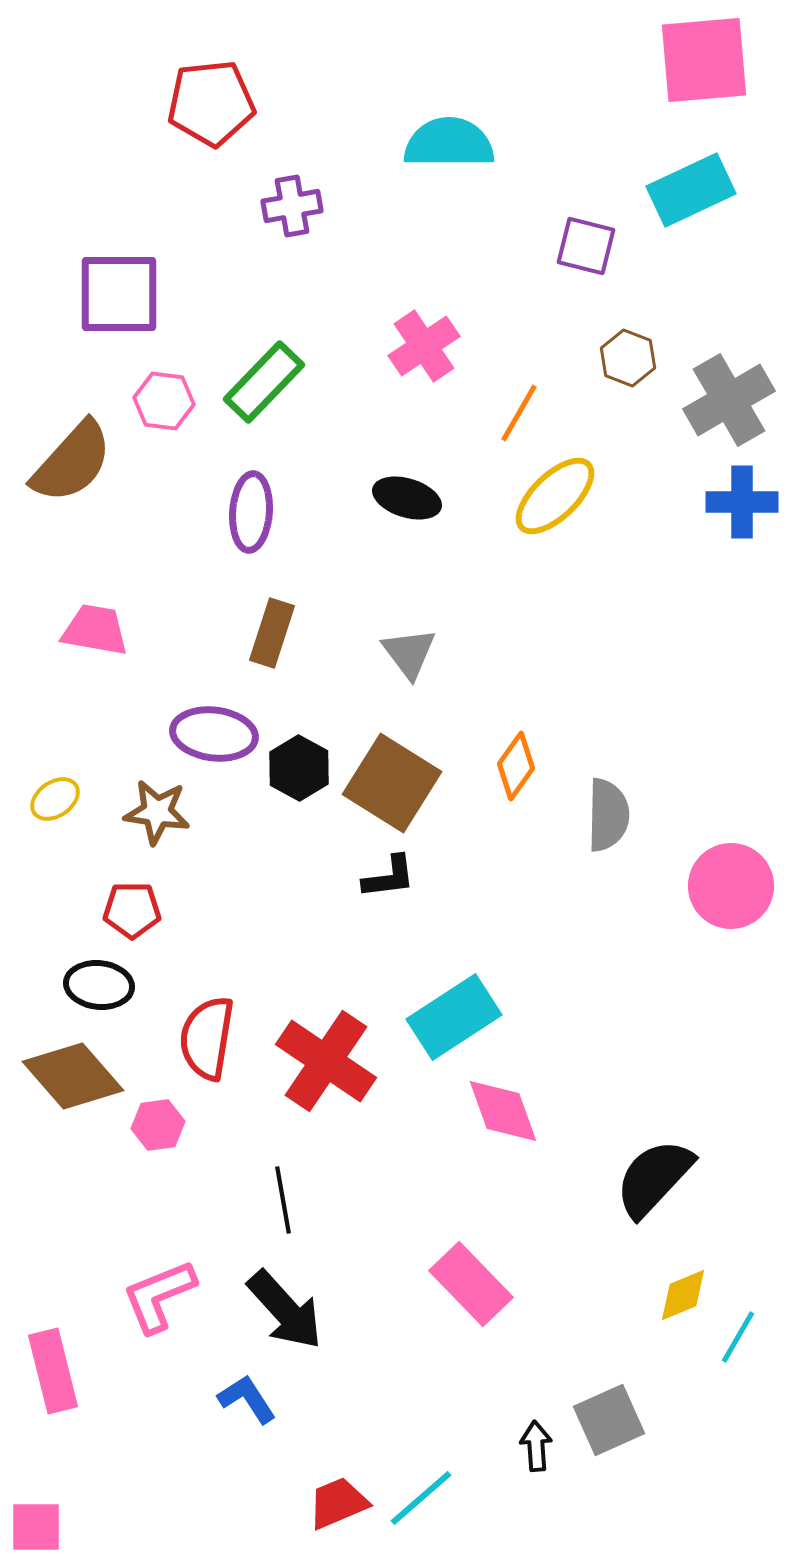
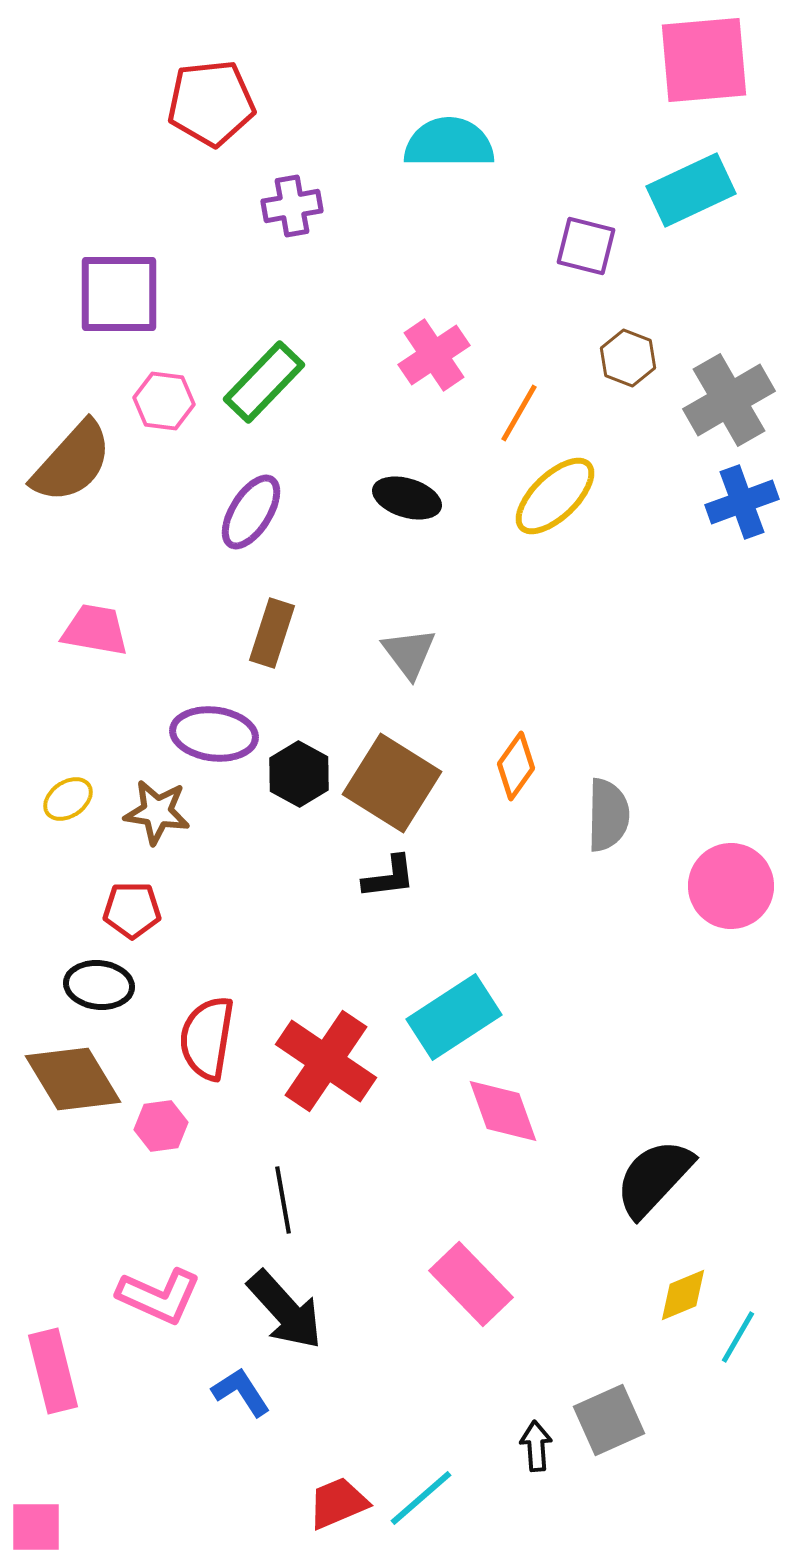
pink cross at (424, 346): moved 10 px right, 9 px down
blue cross at (742, 502): rotated 20 degrees counterclockwise
purple ellipse at (251, 512): rotated 28 degrees clockwise
black hexagon at (299, 768): moved 6 px down
yellow ellipse at (55, 799): moved 13 px right
brown diamond at (73, 1076): moved 3 px down; rotated 10 degrees clockwise
pink hexagon at (158, 1125): moved 3 px right, 1 px down
pink L-shape at (159, 1296): rotated 134 degrees counterclockwise
blue L-shape at (247, 1399): moved 6 px left, 7 px up
